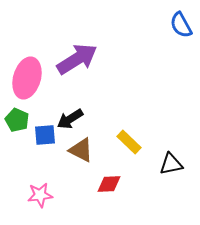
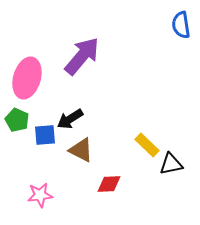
blue semicircle: rotated 20 degrees clockwise
purple arrow: moved 5 px right, 3 px up; rotated 18 degrees counterclockwise
yellow rectangle: moved 18 px right, 3 px down
